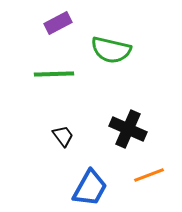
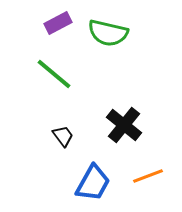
green semicircle: moved 3 px left, 17 px up
green line: rotated 42 degrees clockwise
black cross: moved 4 px left, 4 px up; rotated 15 degrees clockwise
orange line: moved 1 px left, 1 px down
blue trapezoid: moved 3 px right, 5 px up
